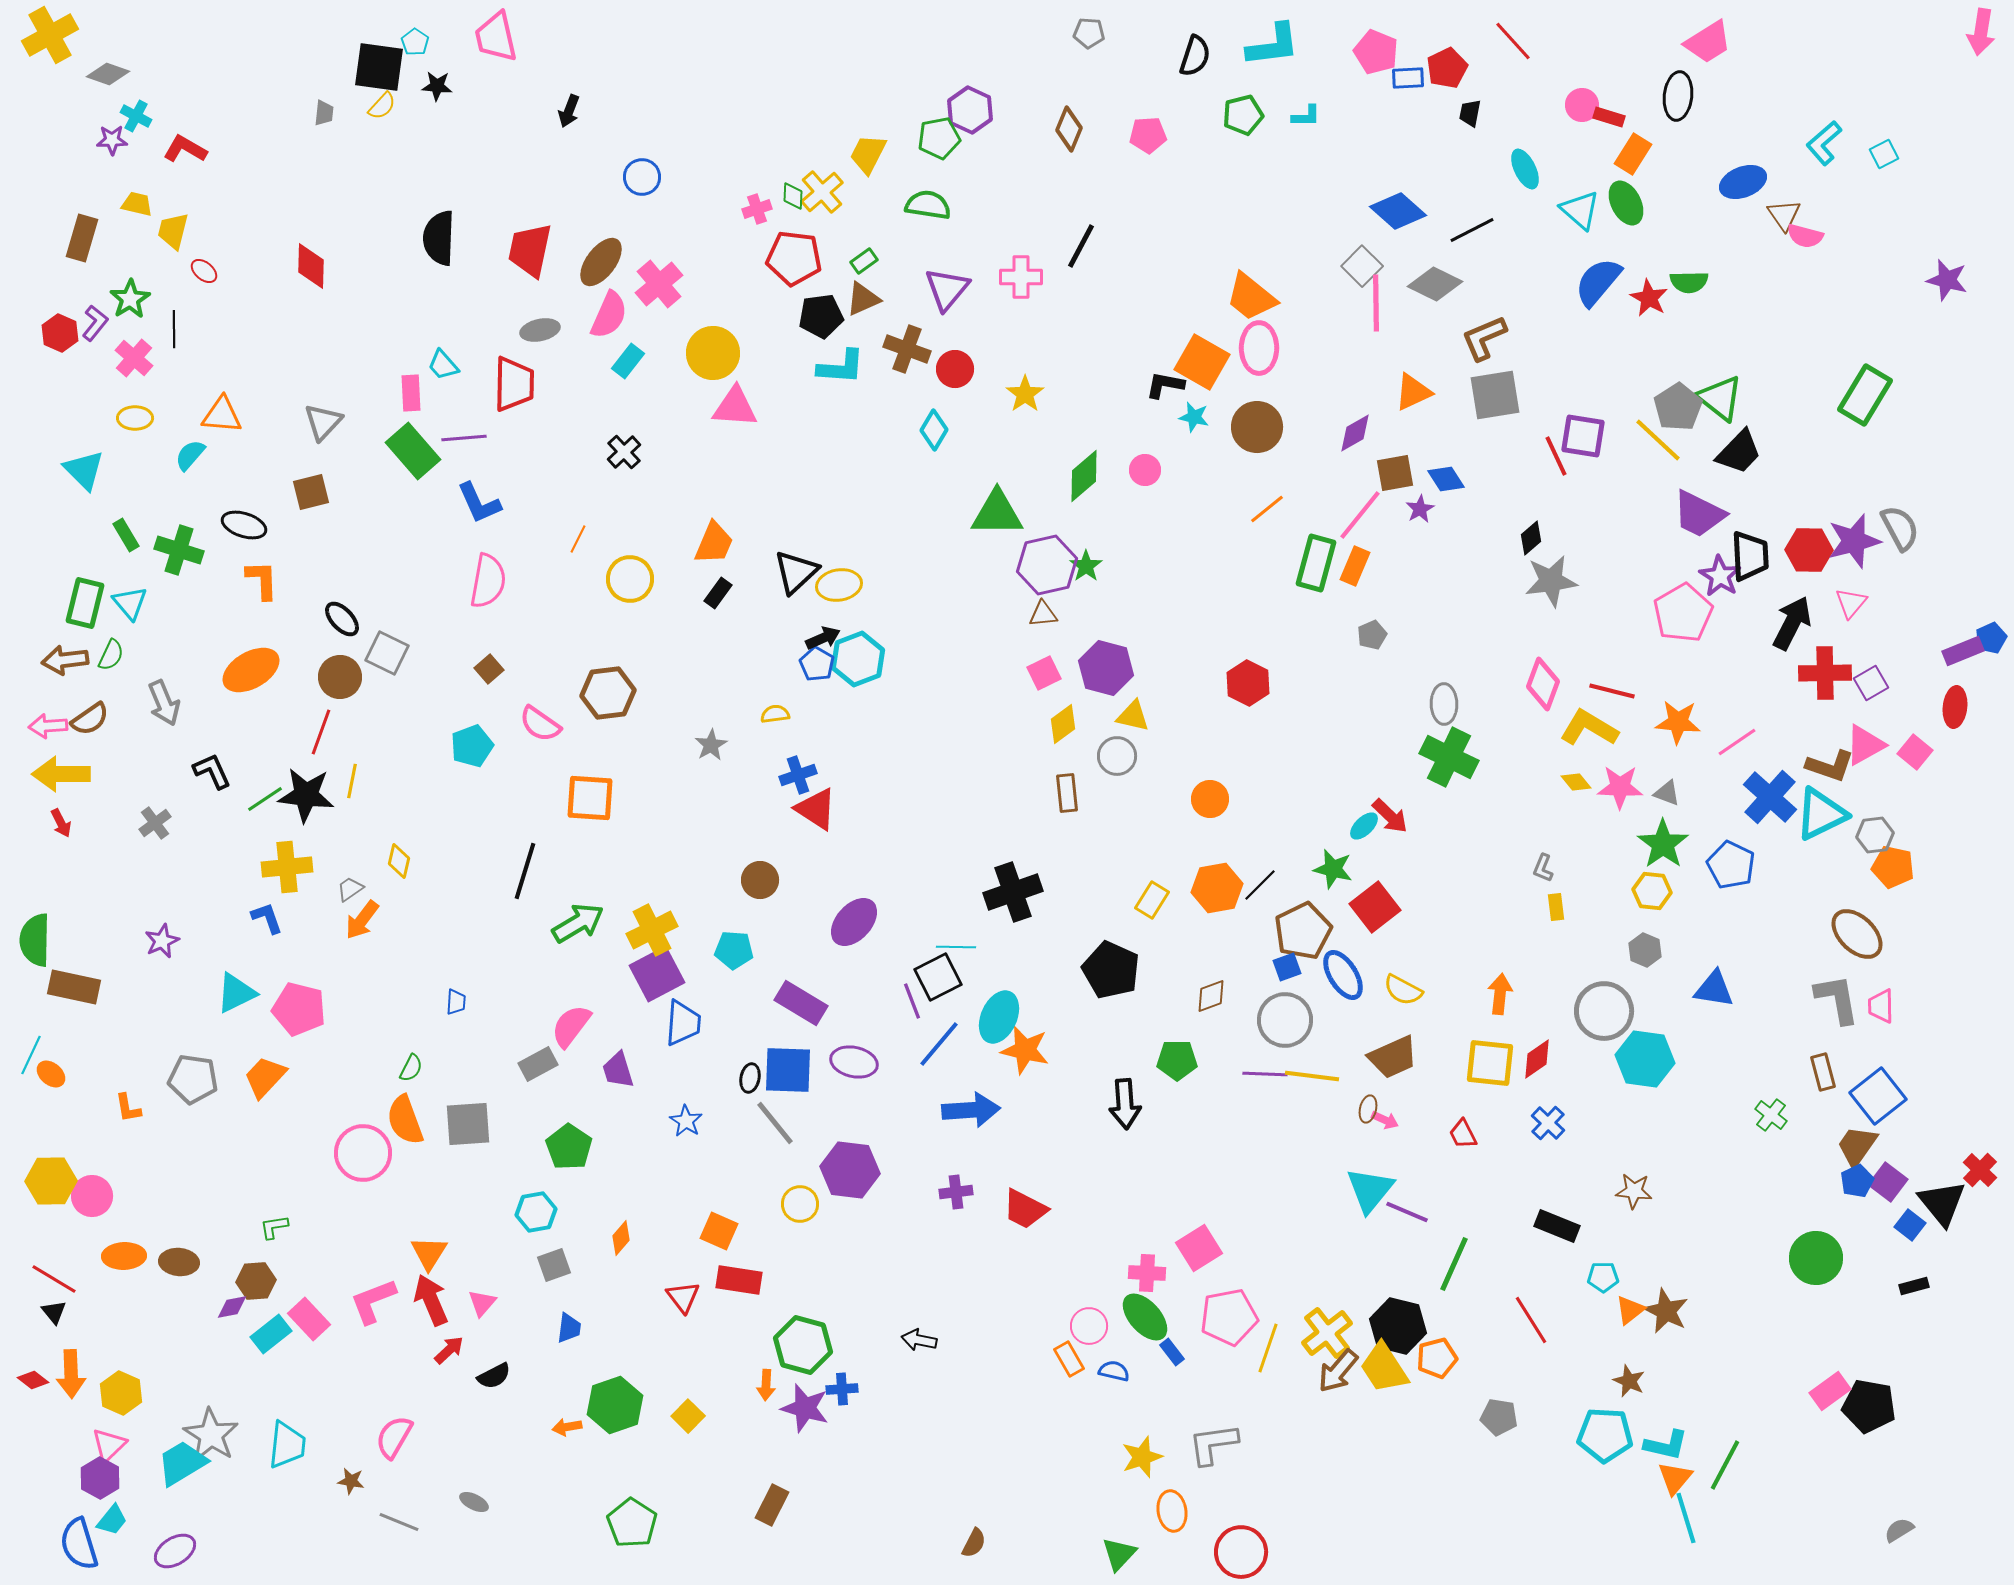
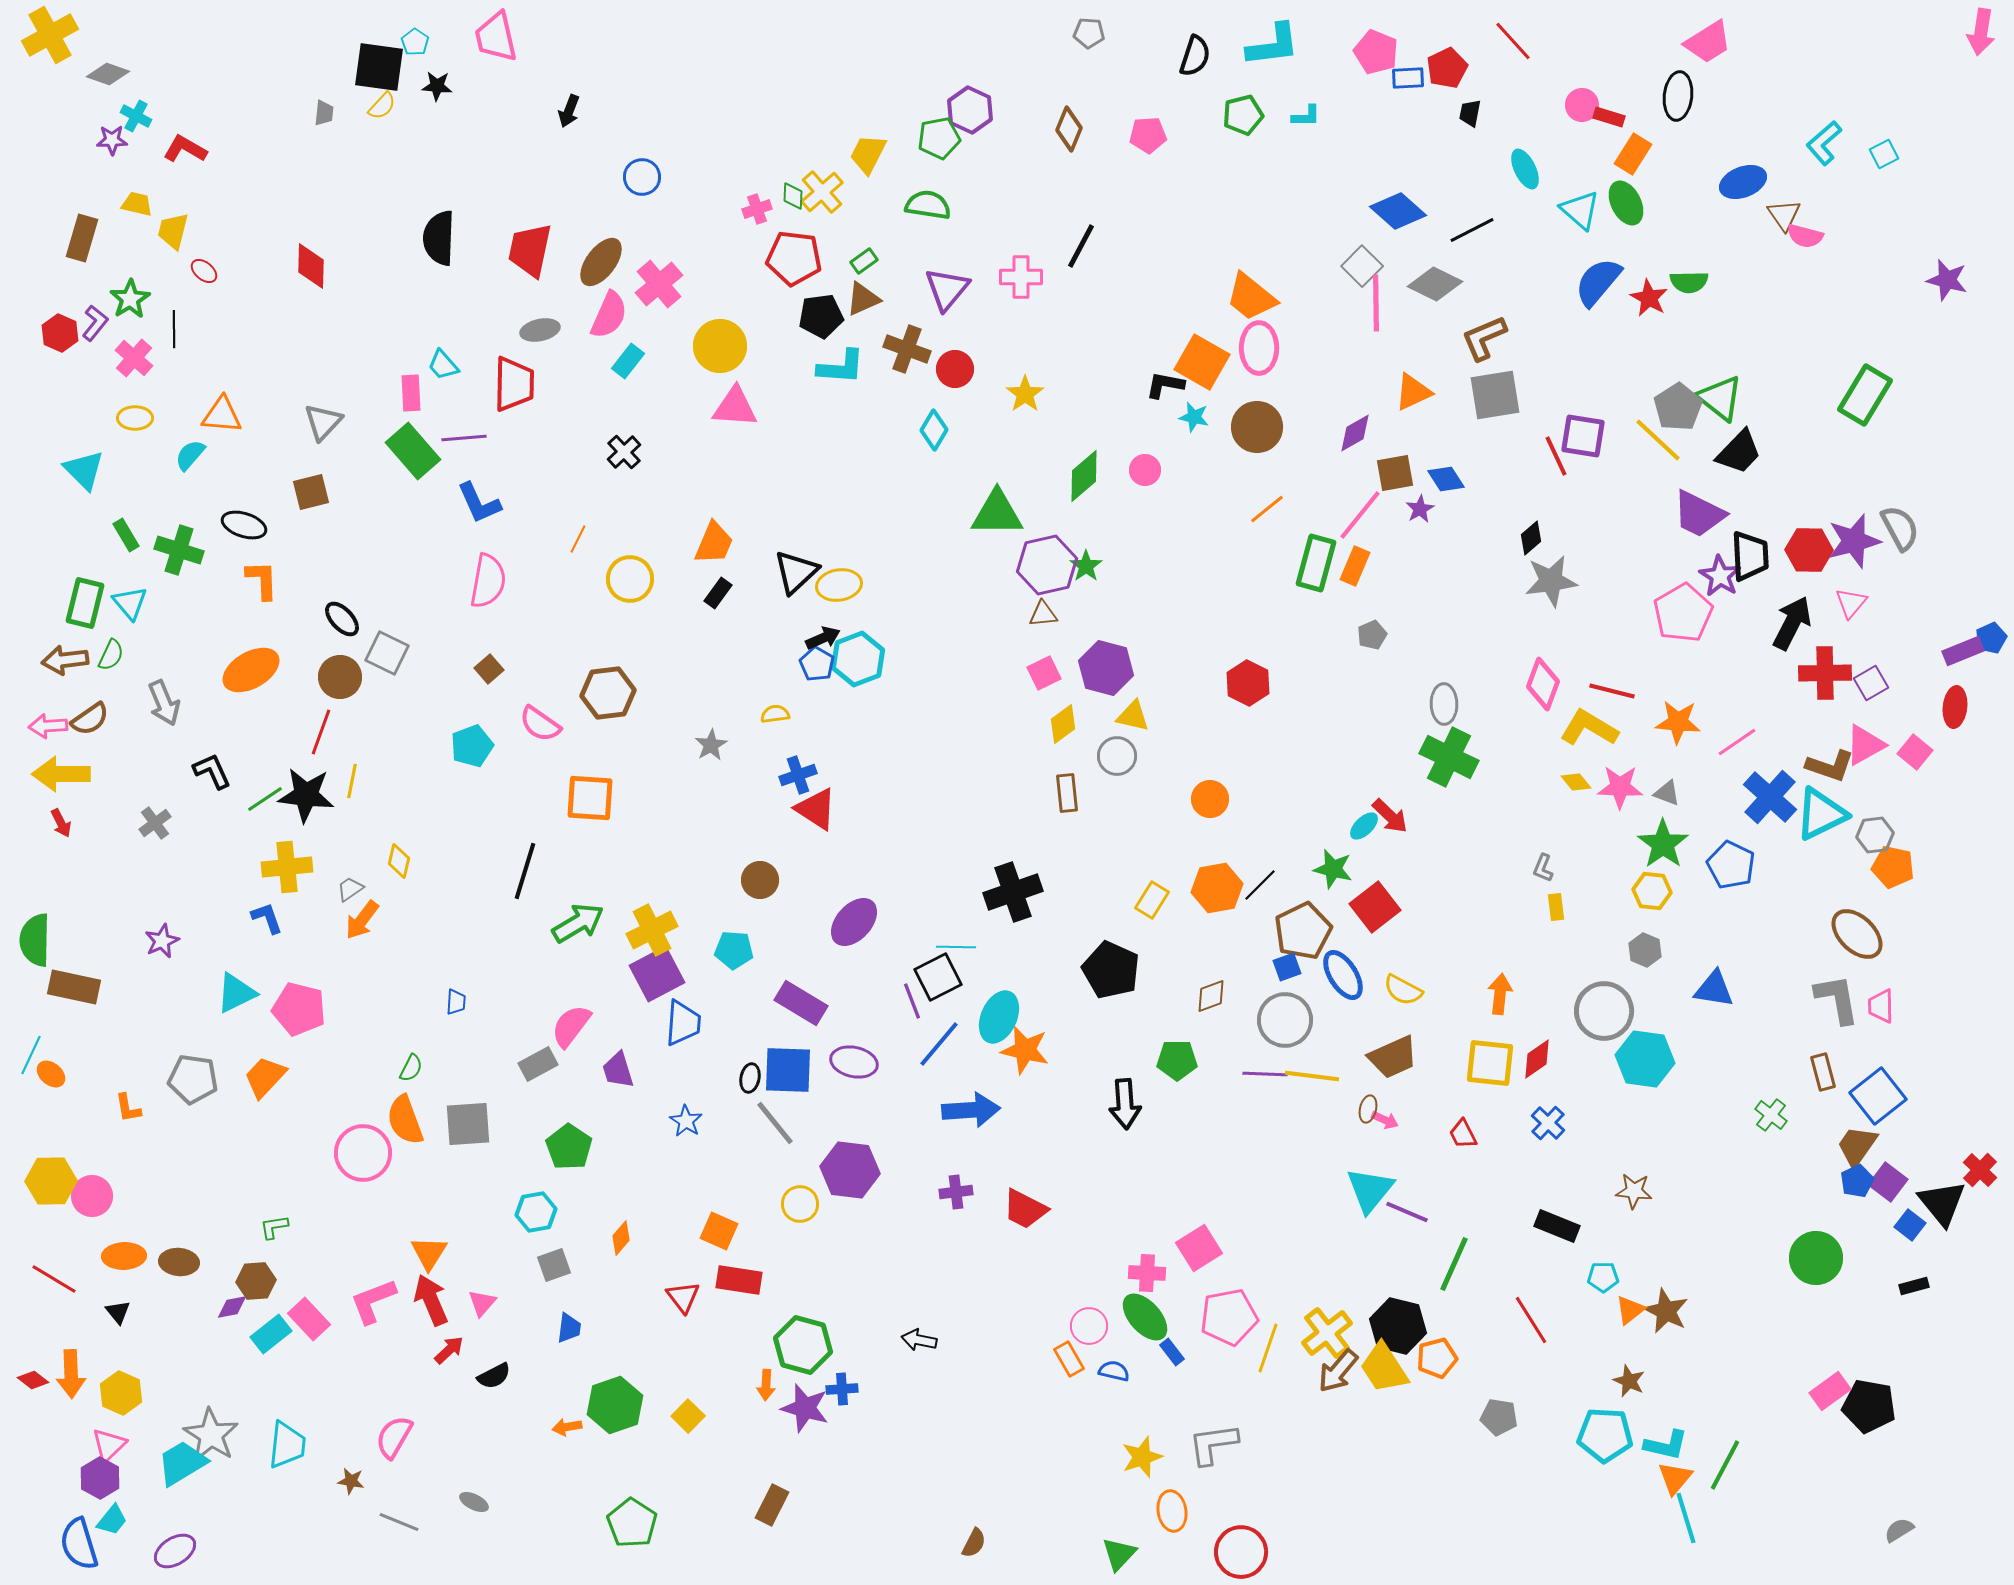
yellow circle at (713, 353): moved 7 px right, 7 px up
black triangle at (54, 1312): moved 64 px right
